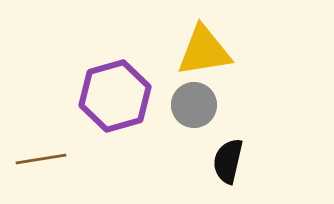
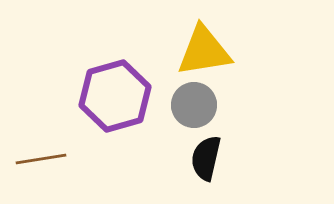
black semicircle: moved 22 px left, 3 px up
